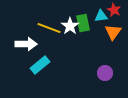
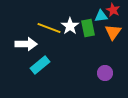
red star: moved 1 px left
green rectangle: moved 5 px right, 5 px down
